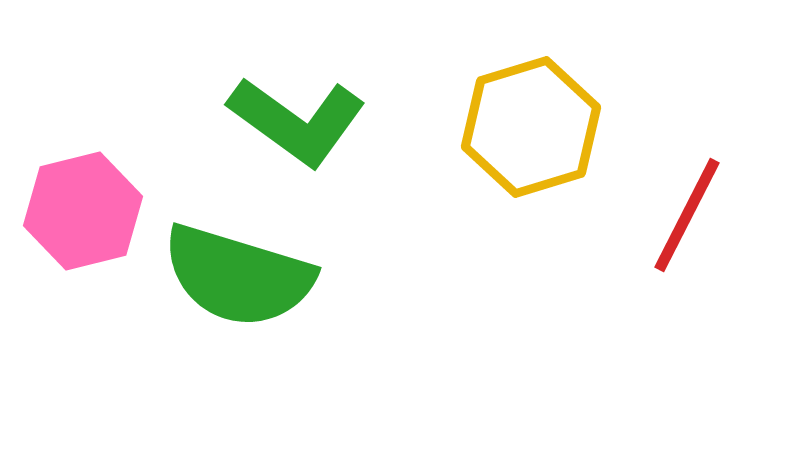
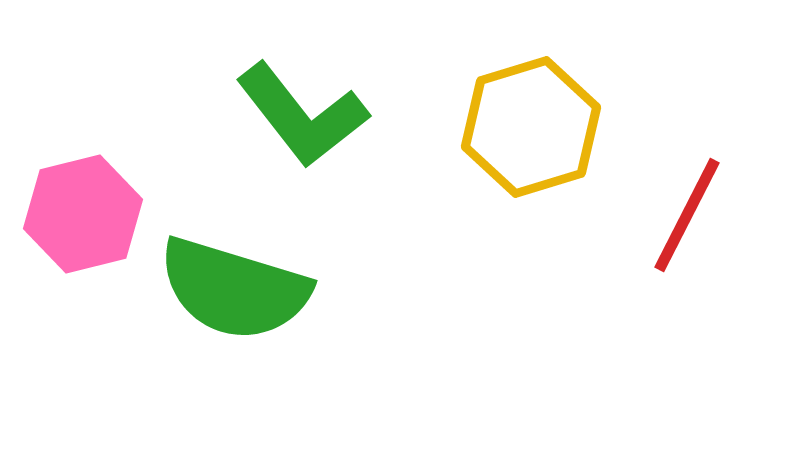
green L-shape: moved 5 px right, 6 px up; rotated 16 degrees clockwise
pink hexagon: moved 3 px down
green semicircle: moved 4 px left, 13 px down
